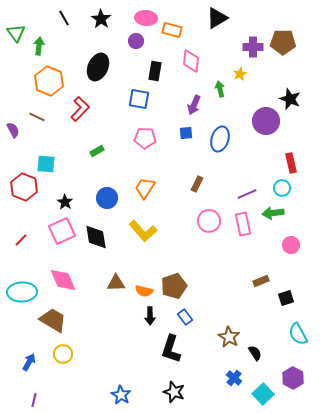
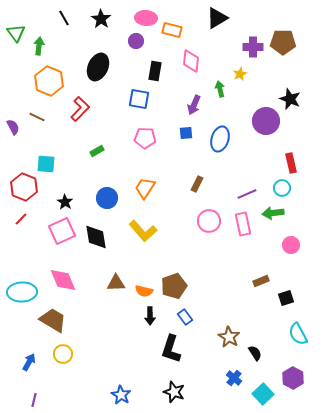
purple semicircle at (13, 130): moved 3 px up
red line at (21, 240): moved 21 px up
